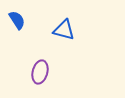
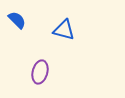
blue semicircle: rotated 12 degrees counterclockwise
